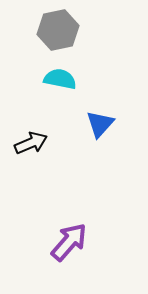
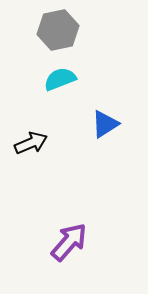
cyan semicircle: rotated 32 degrees counterclockwise
blue triangle: moved 5 px right; rotated 16 degrees clockwise
